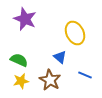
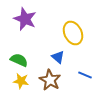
yellow ellipse: moved 2 px left
blue triangle: moved 2 px left
yellow star: rotated 21 degrees clockwise
